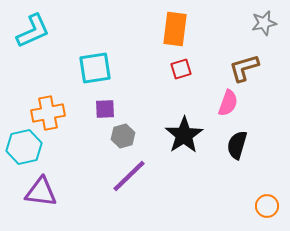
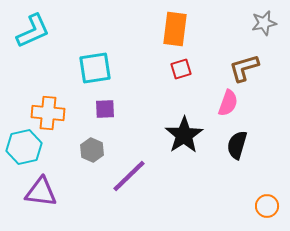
orange cross: rotated 16 degrees clockwise
gray hexagon: moved 31 px left, 14 px down; rotated 20 degrees counterclockwise
